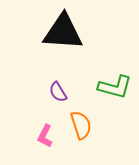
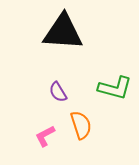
green L-shape: moved 1 px down
pink L-shape: rotated 35 degrees clockwise
